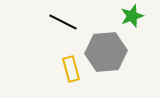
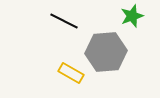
black line: moved 1 px right, 1 px up
yellow rectangle: moved 4 px down; rotated 45 degrees counterclockwise
